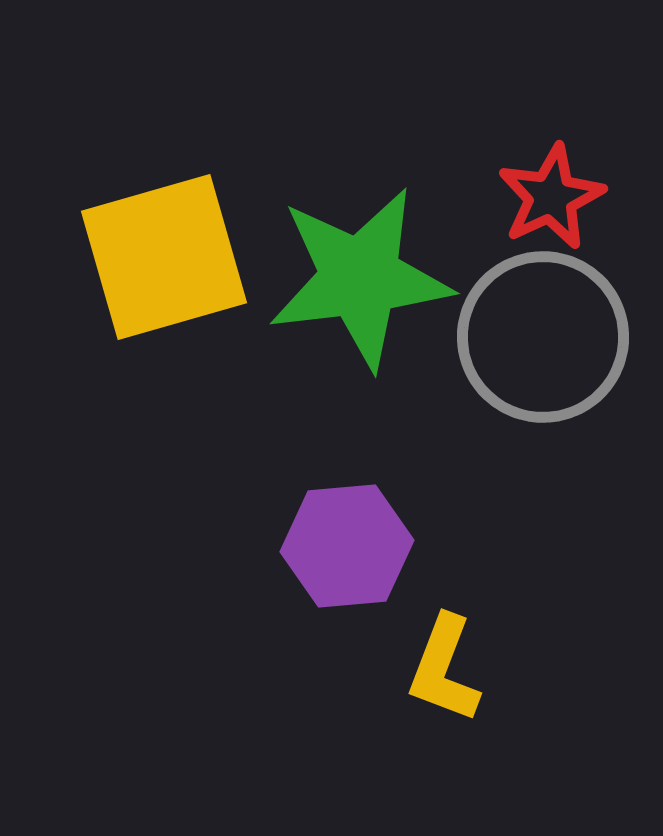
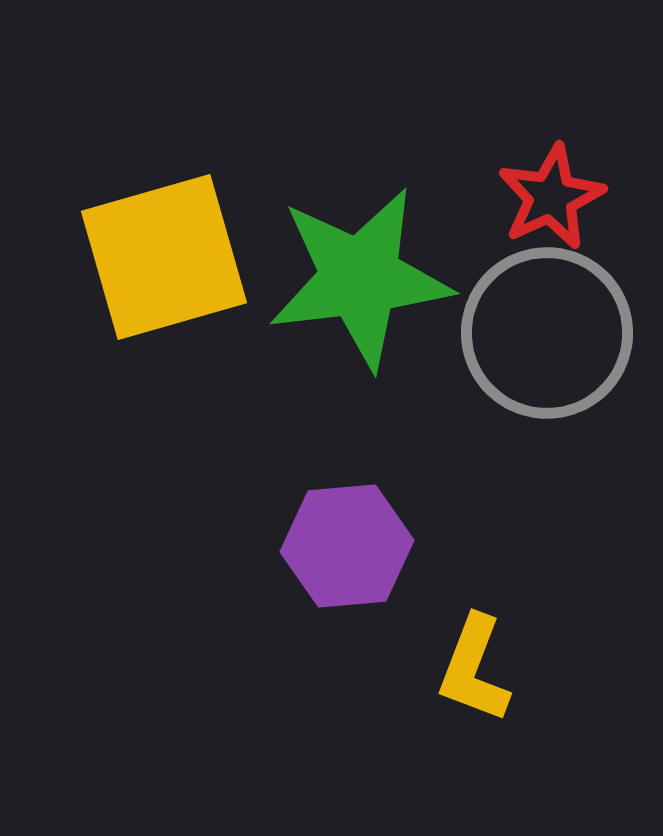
gray circle: moved 4 px right, 4 px up
yellow L-shape: moved 30 px right
